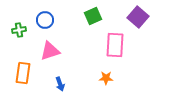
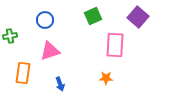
green cross: moved 9 px left, 6 px down
